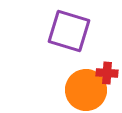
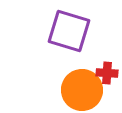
orange circle: moved 4 px left
